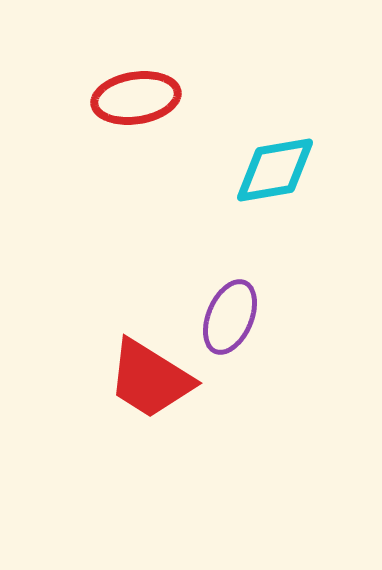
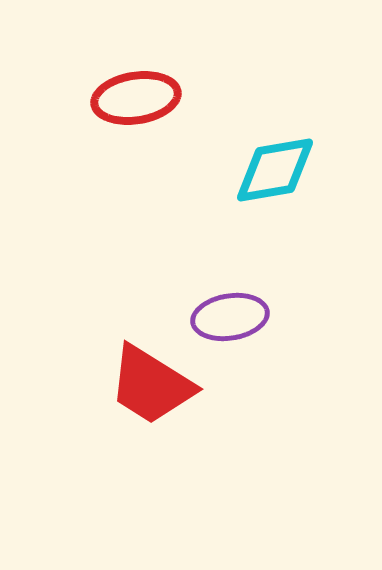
purple ellipse: rotated 58 degrees clockwise
red trapezoid: moved 1 px right, 6 px down
